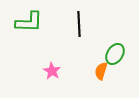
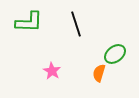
black line: moved 3 px left; rotated 15 degrees counterclockwise
green ellipse: rotated 20 degrees clockwise
orange semicircle: moved 2 px left, 2 px down
